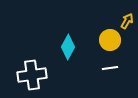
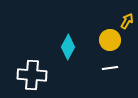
white cross: rotated 12 degrees clockwise
